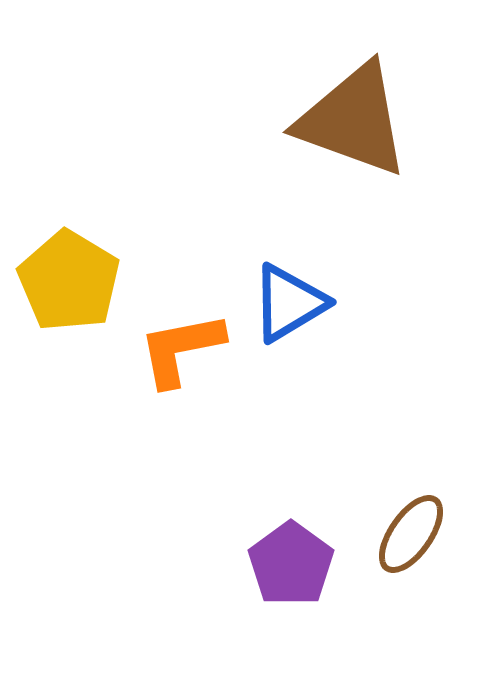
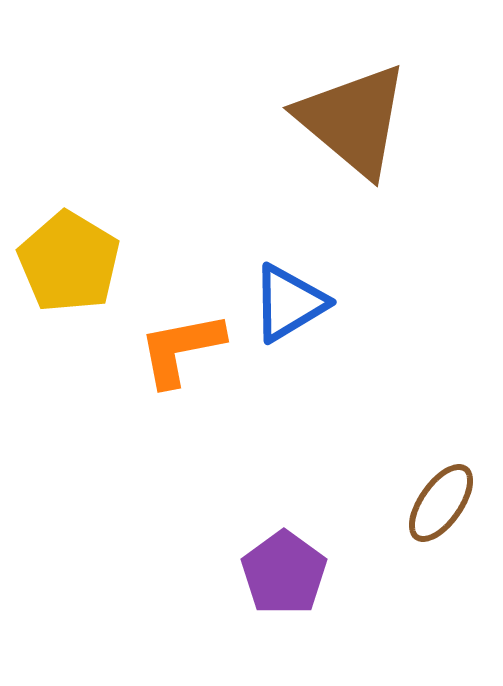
brown triangle: rotated 20 degrees clockwise
yellow pentagon: moved 19 px up
brown ellipse: moved 30 px right, 31 px up
purple pentagon: moved 7 px left, 9 px down
